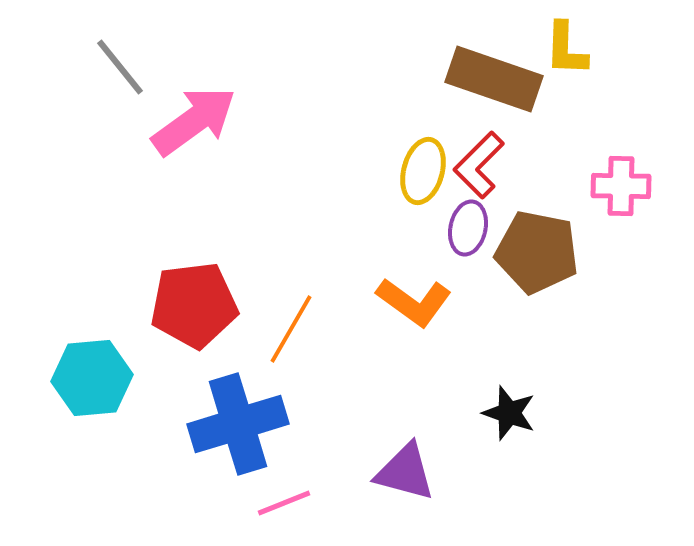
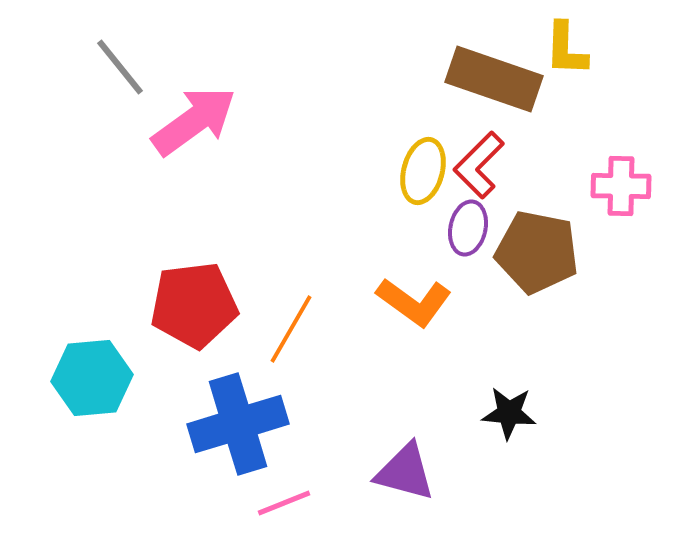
black star: rotated 14 degrees counterclockwise
